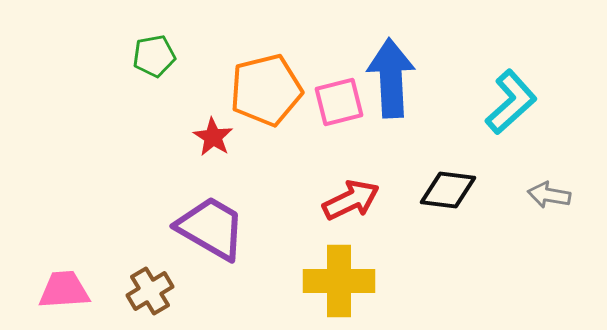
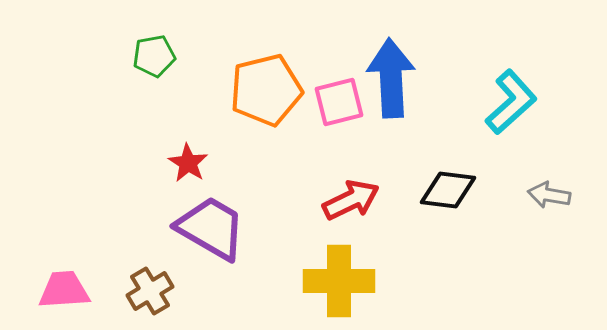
red star: moved 25 px left, 26 px down
